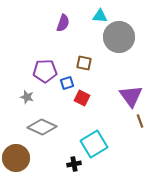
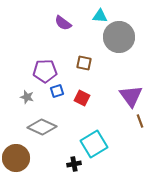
purple semicircle: rotated 108 degrees clockwise
blue square: moved 10 px left, 8 px down
